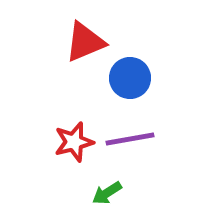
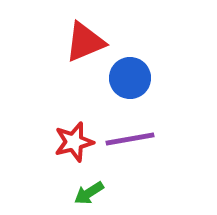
green arrow: moved 18 px left
